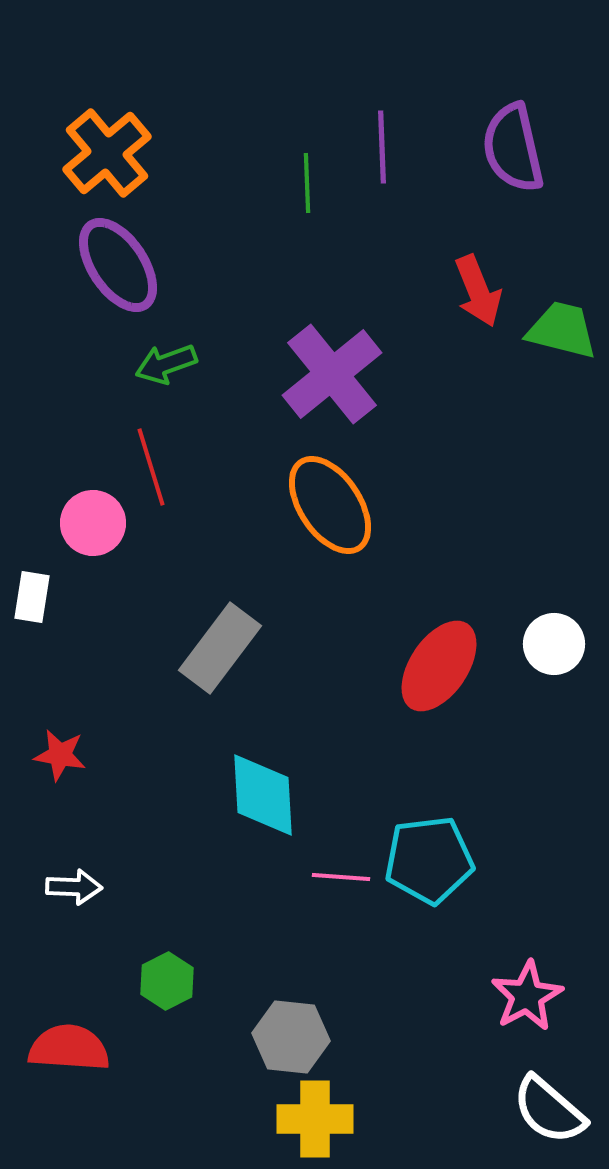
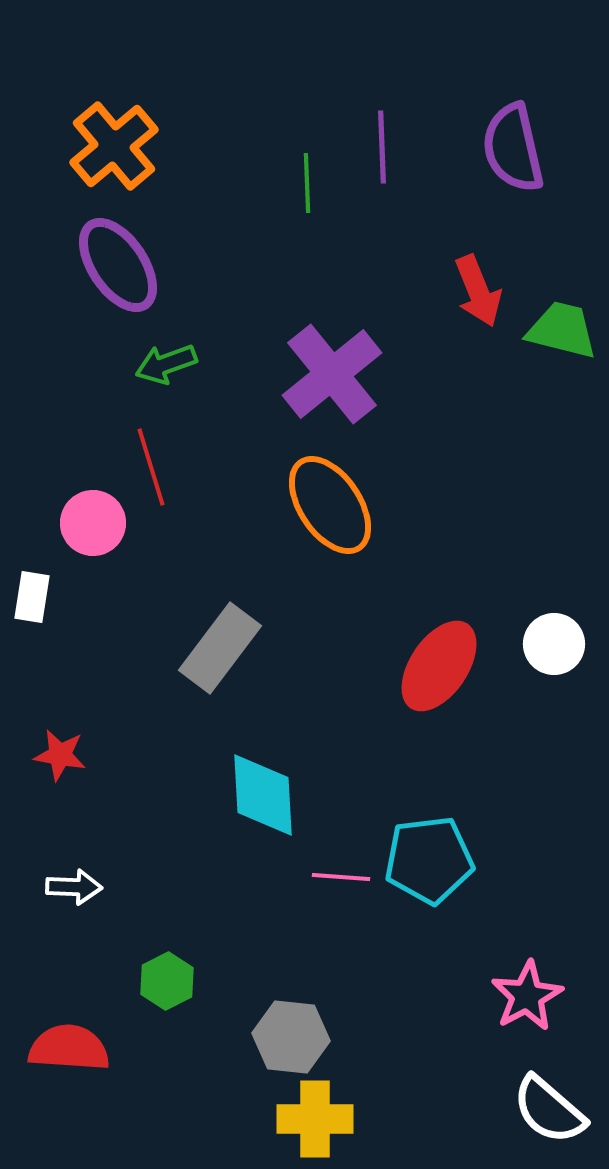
orange cross: moved 7 px right, 7 px up
